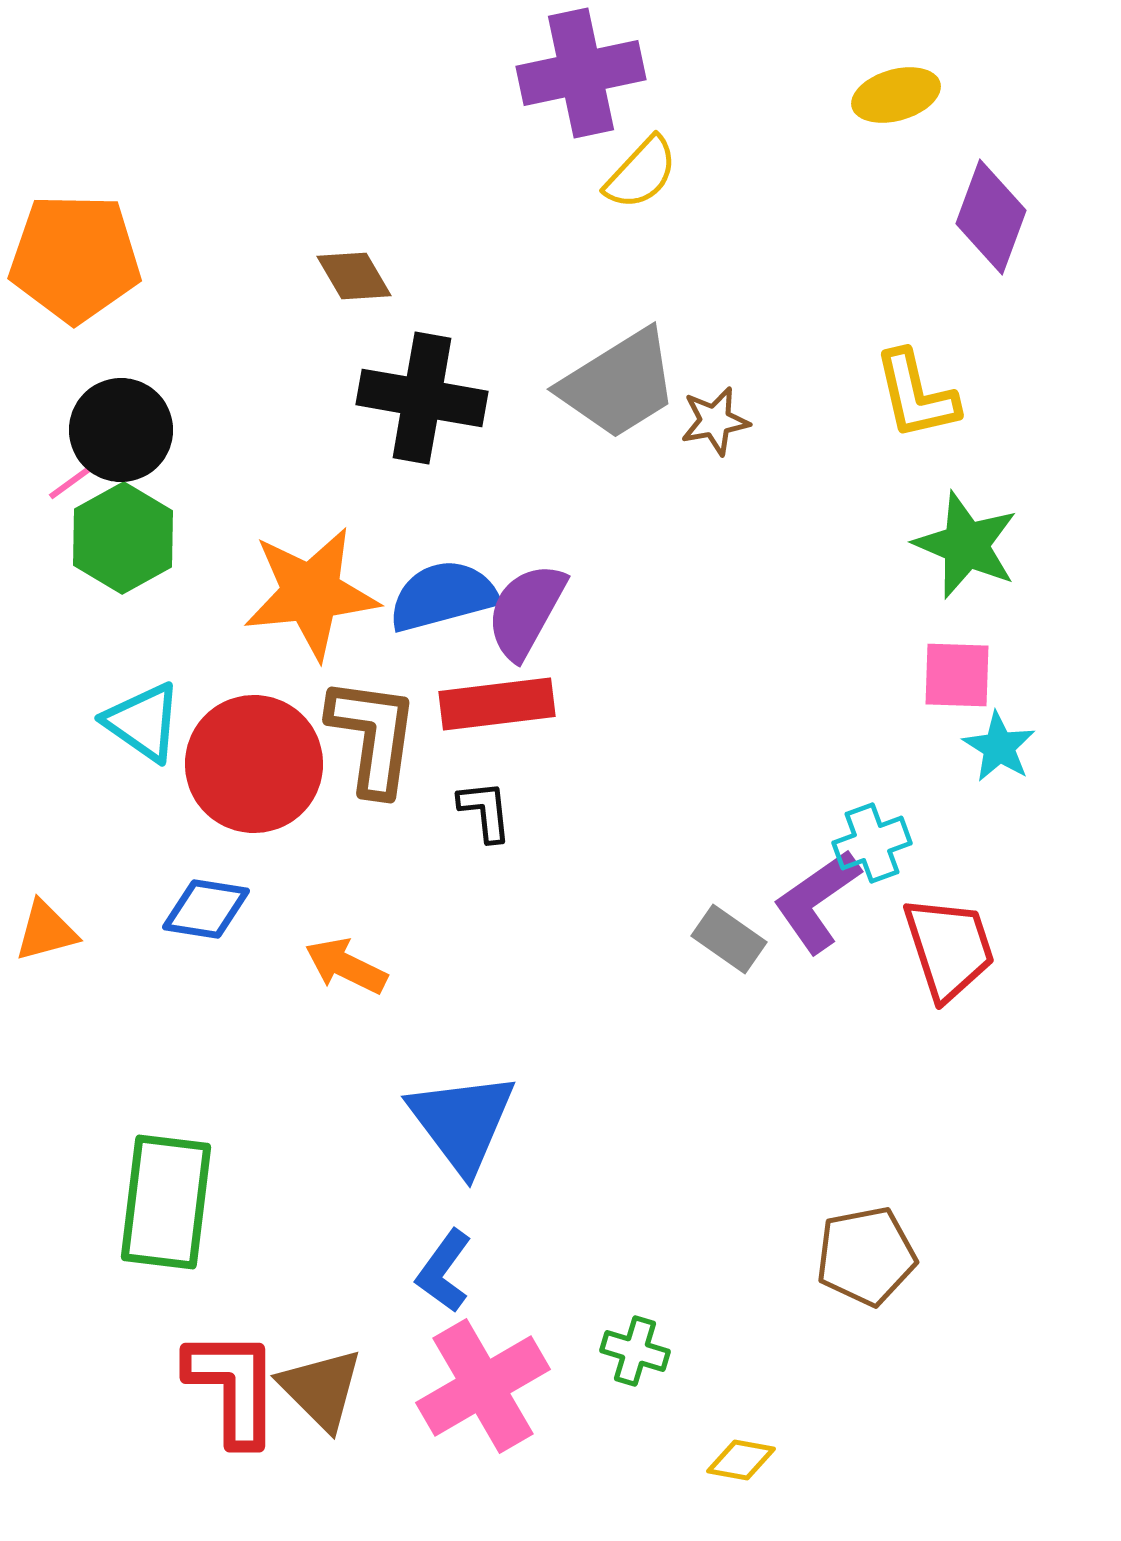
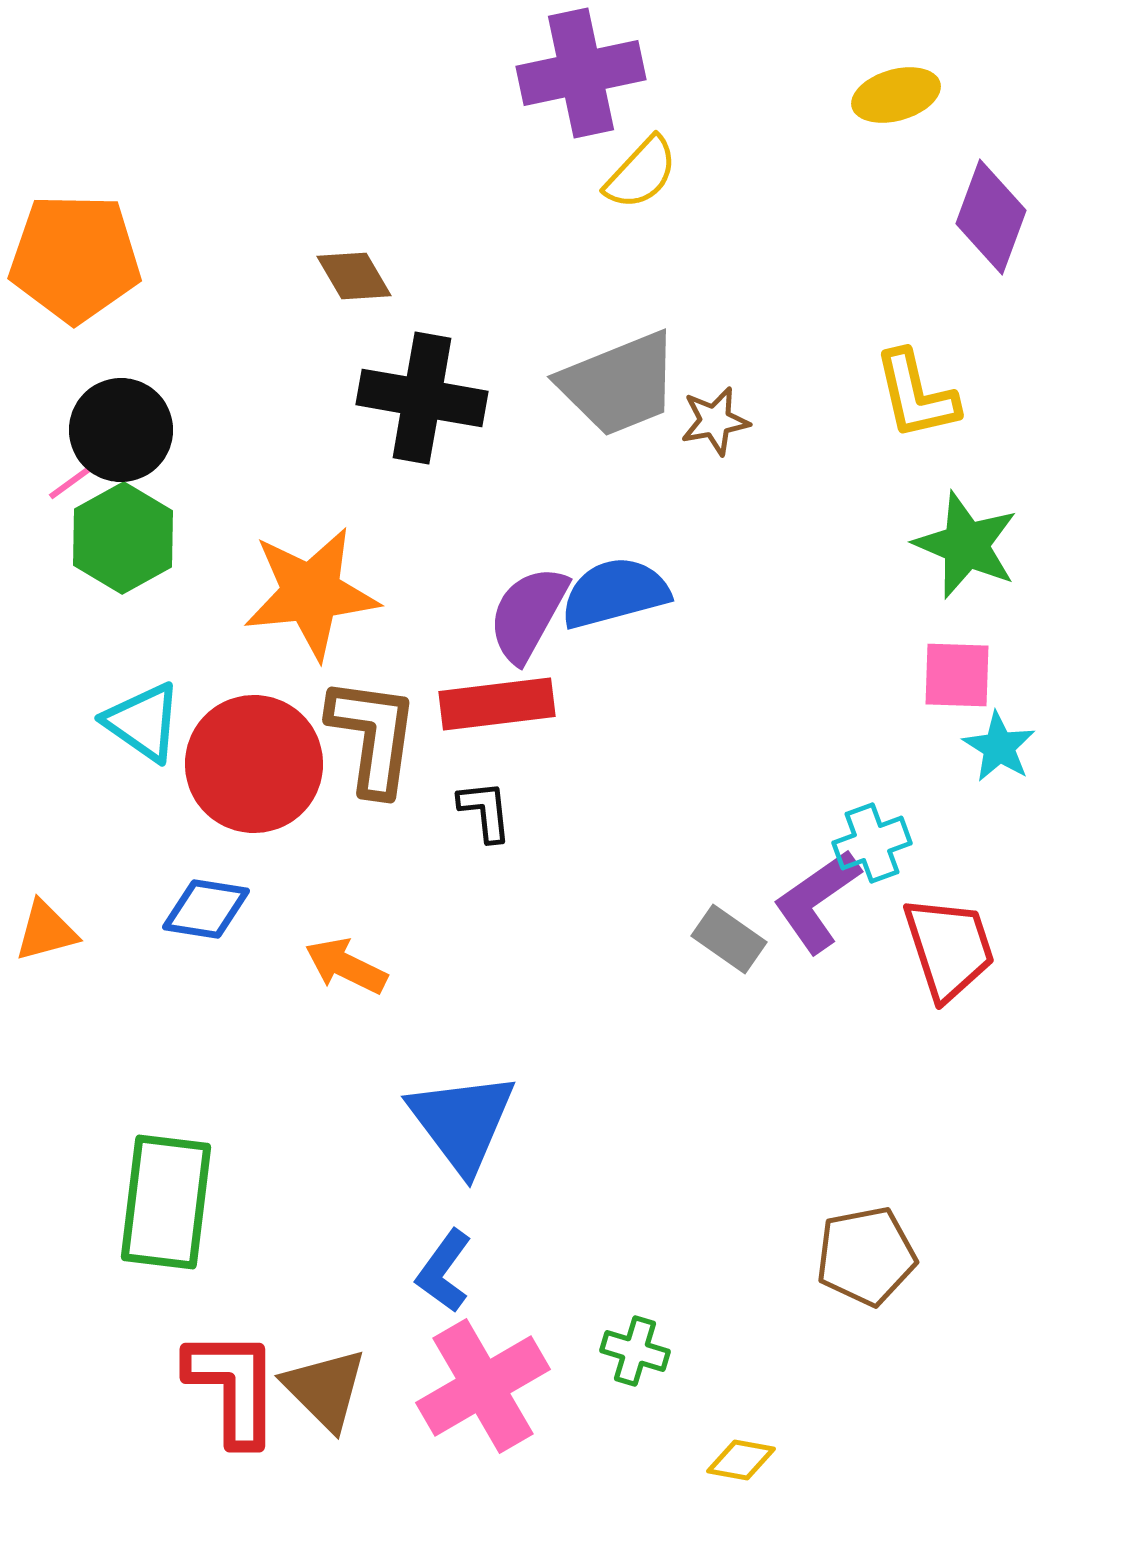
gray trapezoid: rotated 10 degrees clockwise
blue semicircle: moved 172 px right, 3 px up
purple semicircle: moved 2 px right, 3 px down
brown triangle: moved 4 px right
